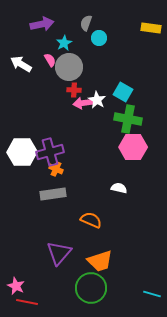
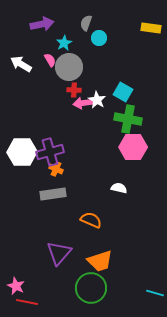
cyan line: moved 3 px right, 1 px up
